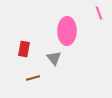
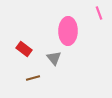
pink ellipse: moved 1 px right
red rectangle: rotated 63 degrees counterclockwise
